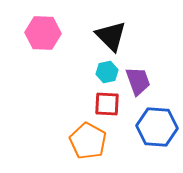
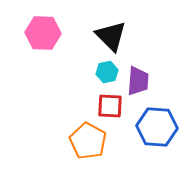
purple trapezoid: rotated 24 degrees clockwise
red square: moved 3 px right, 2 px down
